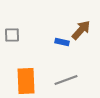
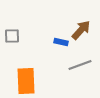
gray square: moved 1 px down
blue rectangle: moved 1 px left
gray line: moved 14 px right, 15 px up
